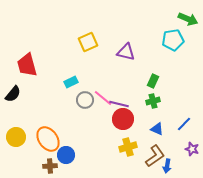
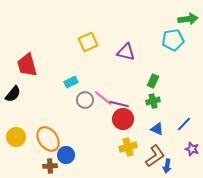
green arrow: rotated 30 degrees counterclockwise
